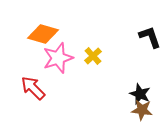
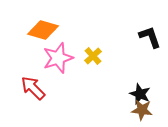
orange diamond: moved 4 px up
